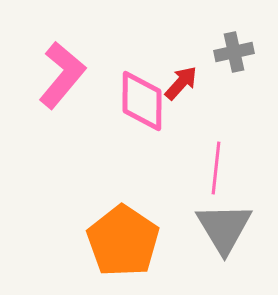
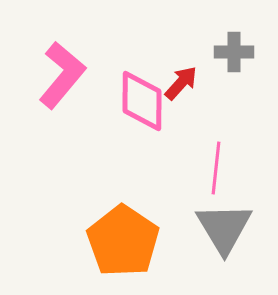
gray cross: rotated 12 degrees clockwise
